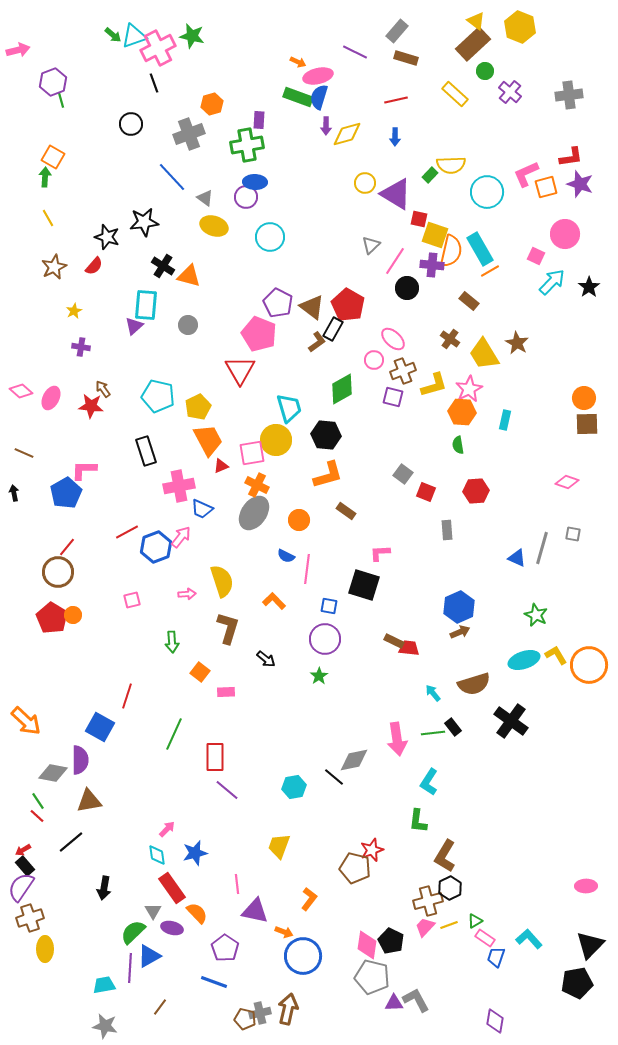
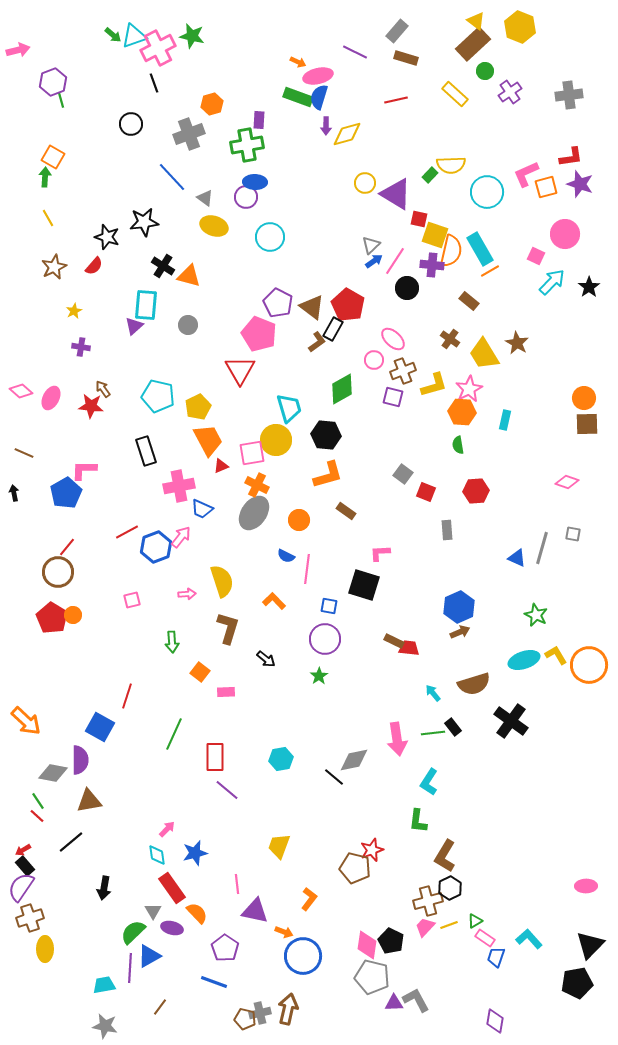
purple cross at (510, 92): rotated 15 degrees clockwise
blue arrow at (395, 137): moved 21 px left, 124 px down; rotated 126 degrees counterclockwise
cyan hexagon at (294, 787): moved 13 px left, 28 px up
